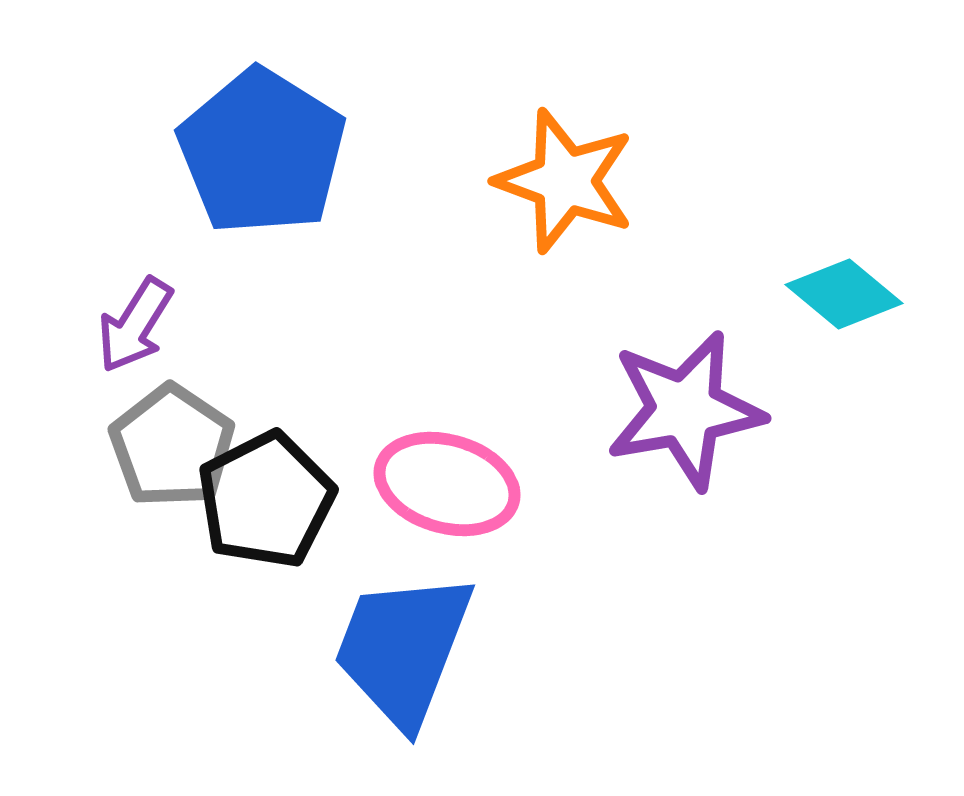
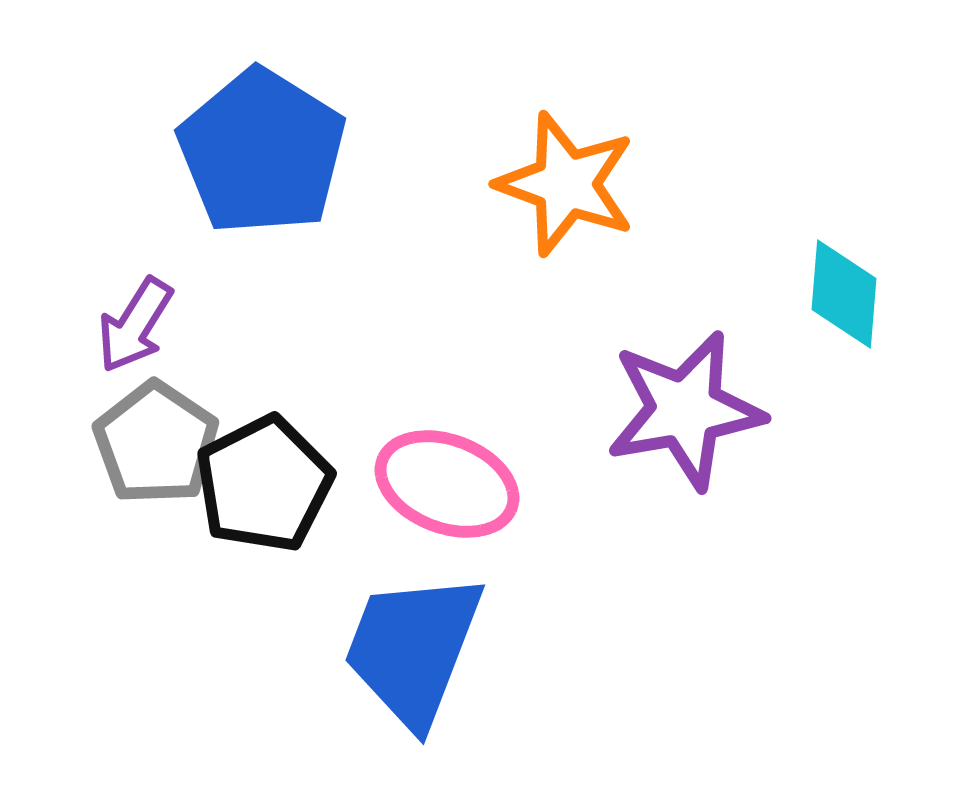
orange star: moved 1 px right, 3 px down
cyan diamond: rotated 55 degrees clockwise
gray pentagon: moved 16 px left, 3 px up
pink ellipse: rotated 5 degrees clockwise
black pentagon: moved 2 px left, 16 px up
blue trapezoid: moved 10 px right
